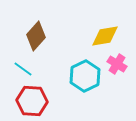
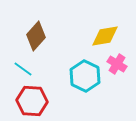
cyan hexagon: rotated 8 degrees counterclockwise
